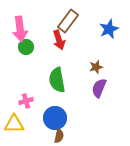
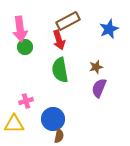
brown rectangle: rotated 25 degrees clockwise
green circle: moved 1 px left
green semicircle: moved 3 px right, 10 px up
blue circle: moved 2 px left, 1 px down
